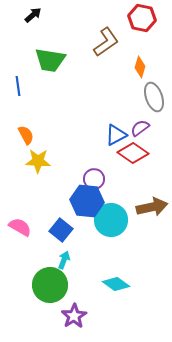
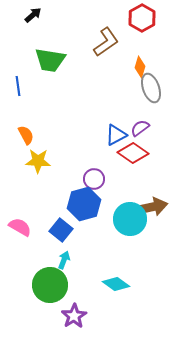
red hexagon: rotated 20 degrees clockwise
gray ellipse: moved 3 px left, 9 px up
blue hexagon: moved 3 px left, 3 px down; rotated 20 degrees counterclockwise
cyan circle: moved 19 px right, 1 px up
